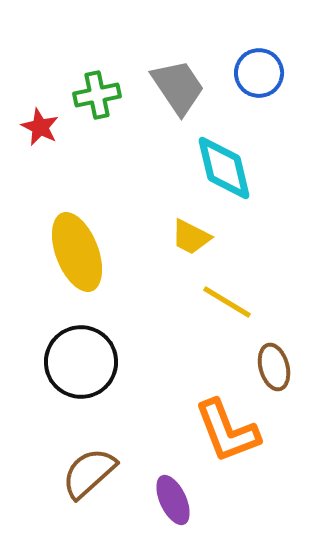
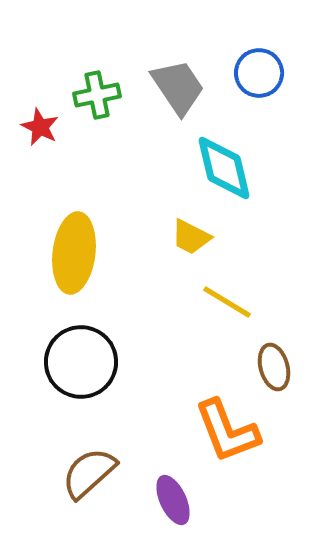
yellow ellipse: moved 3 px left, 1 px down; rotated 28 degrees clockwise
